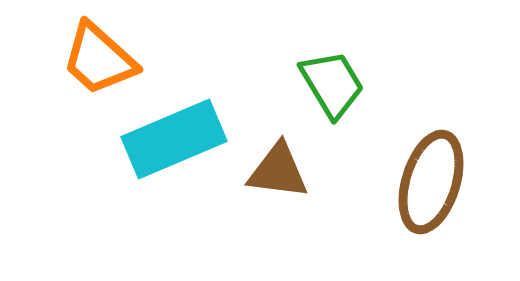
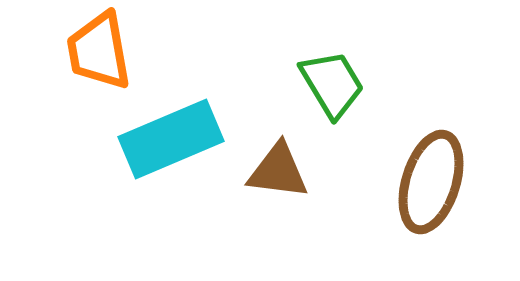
orange trapezoid: moved 8 px up; rotated 38 degrees clockwise
cyan rectangle: moved 3 px left
